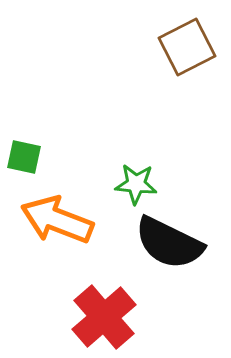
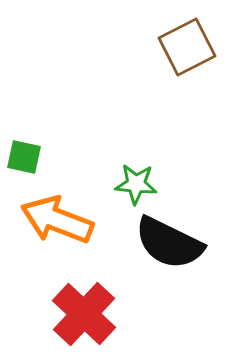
red cross: moved 20 px left, 3 px up; rotated 6 degrees counterclockwise
